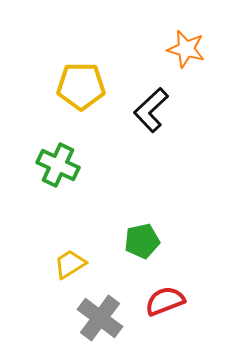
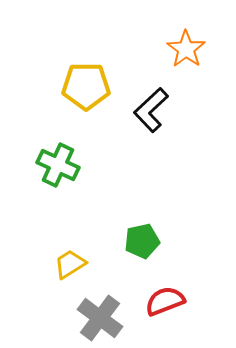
orange star: rotated 21 degrees clockwise
yellow pentagon: moved 5 px right
